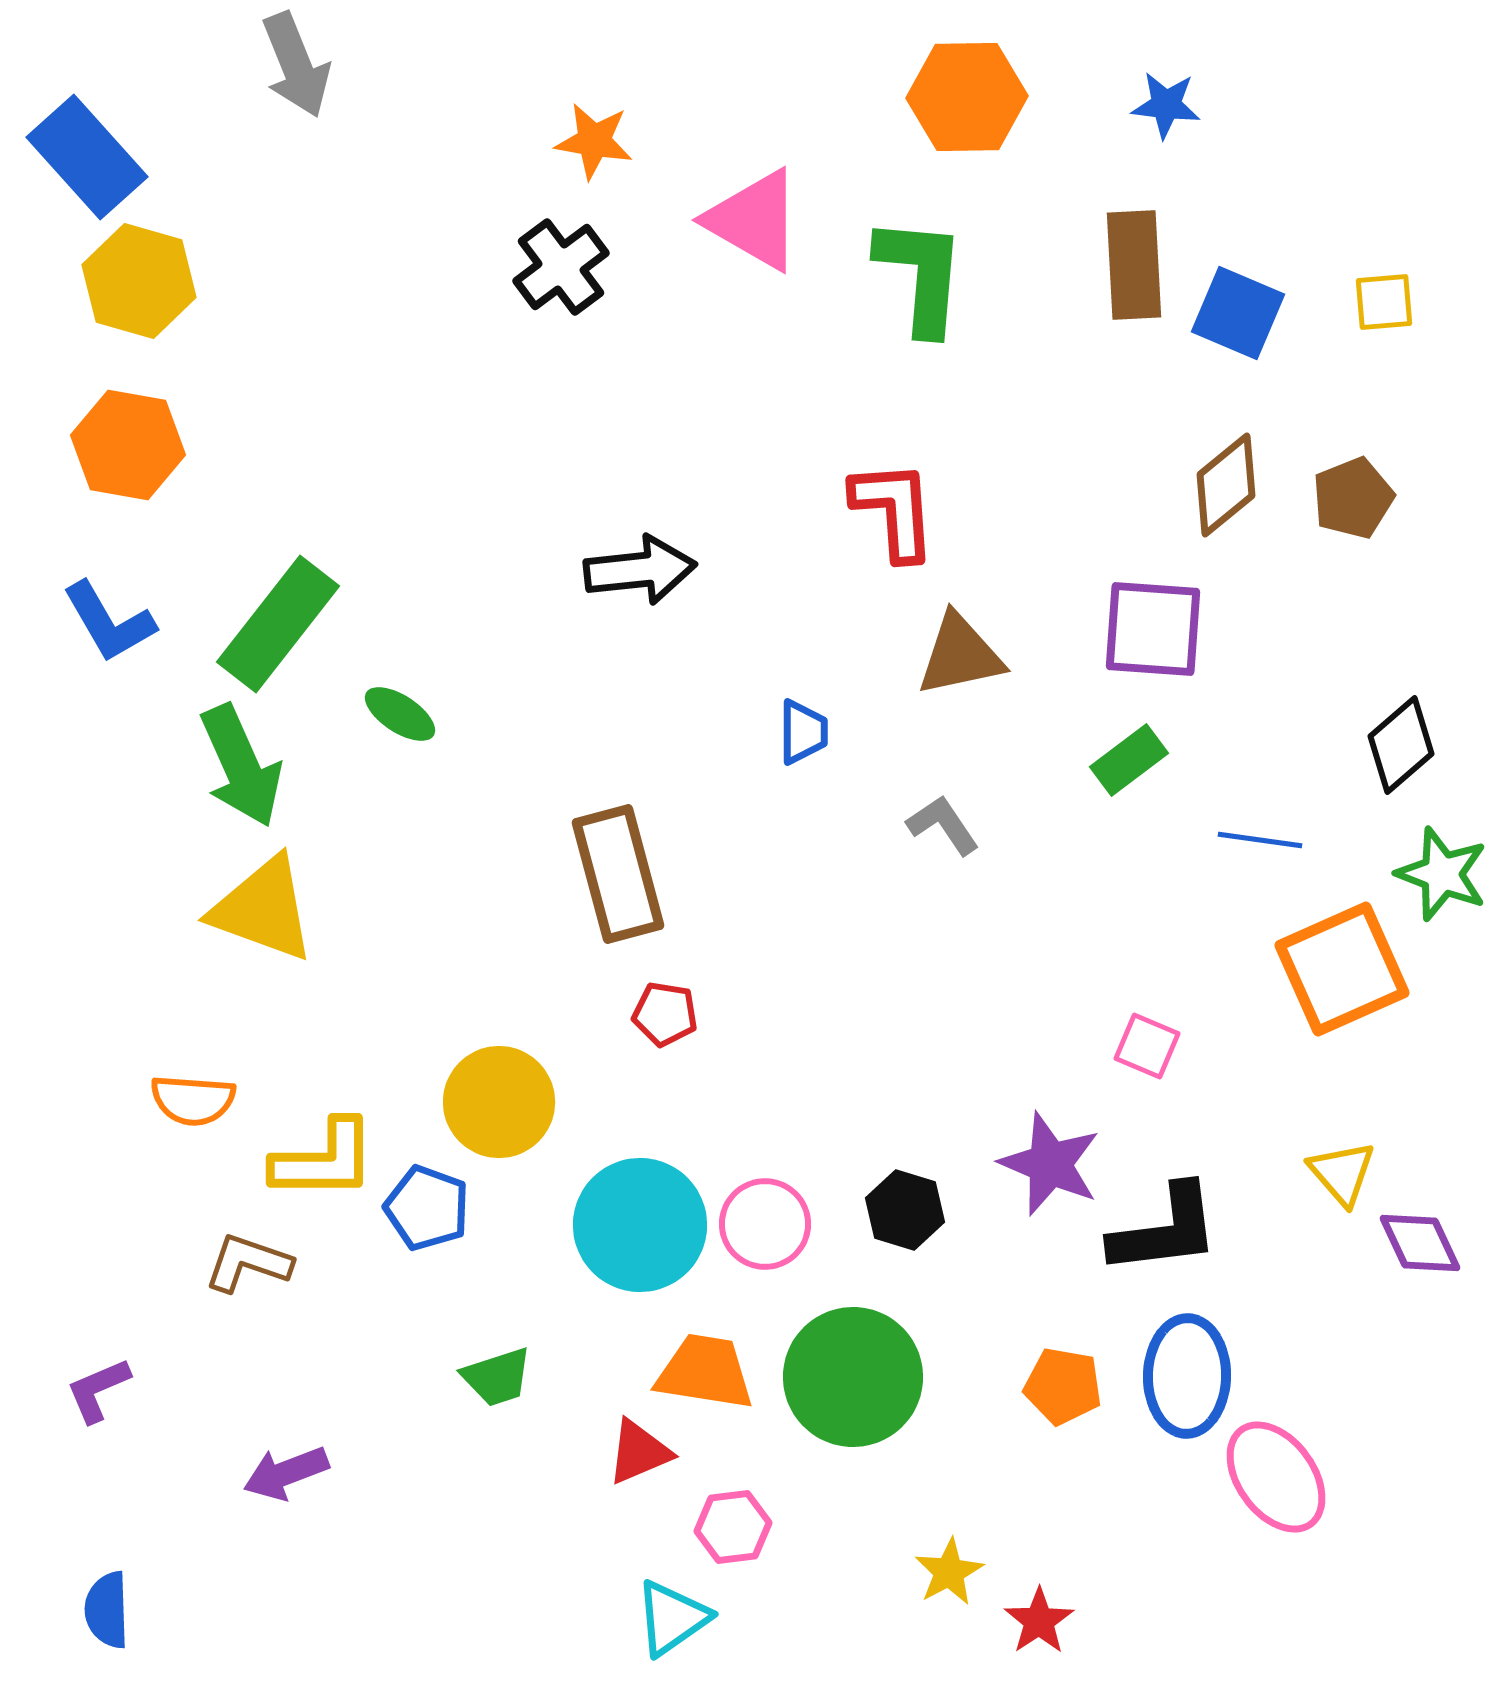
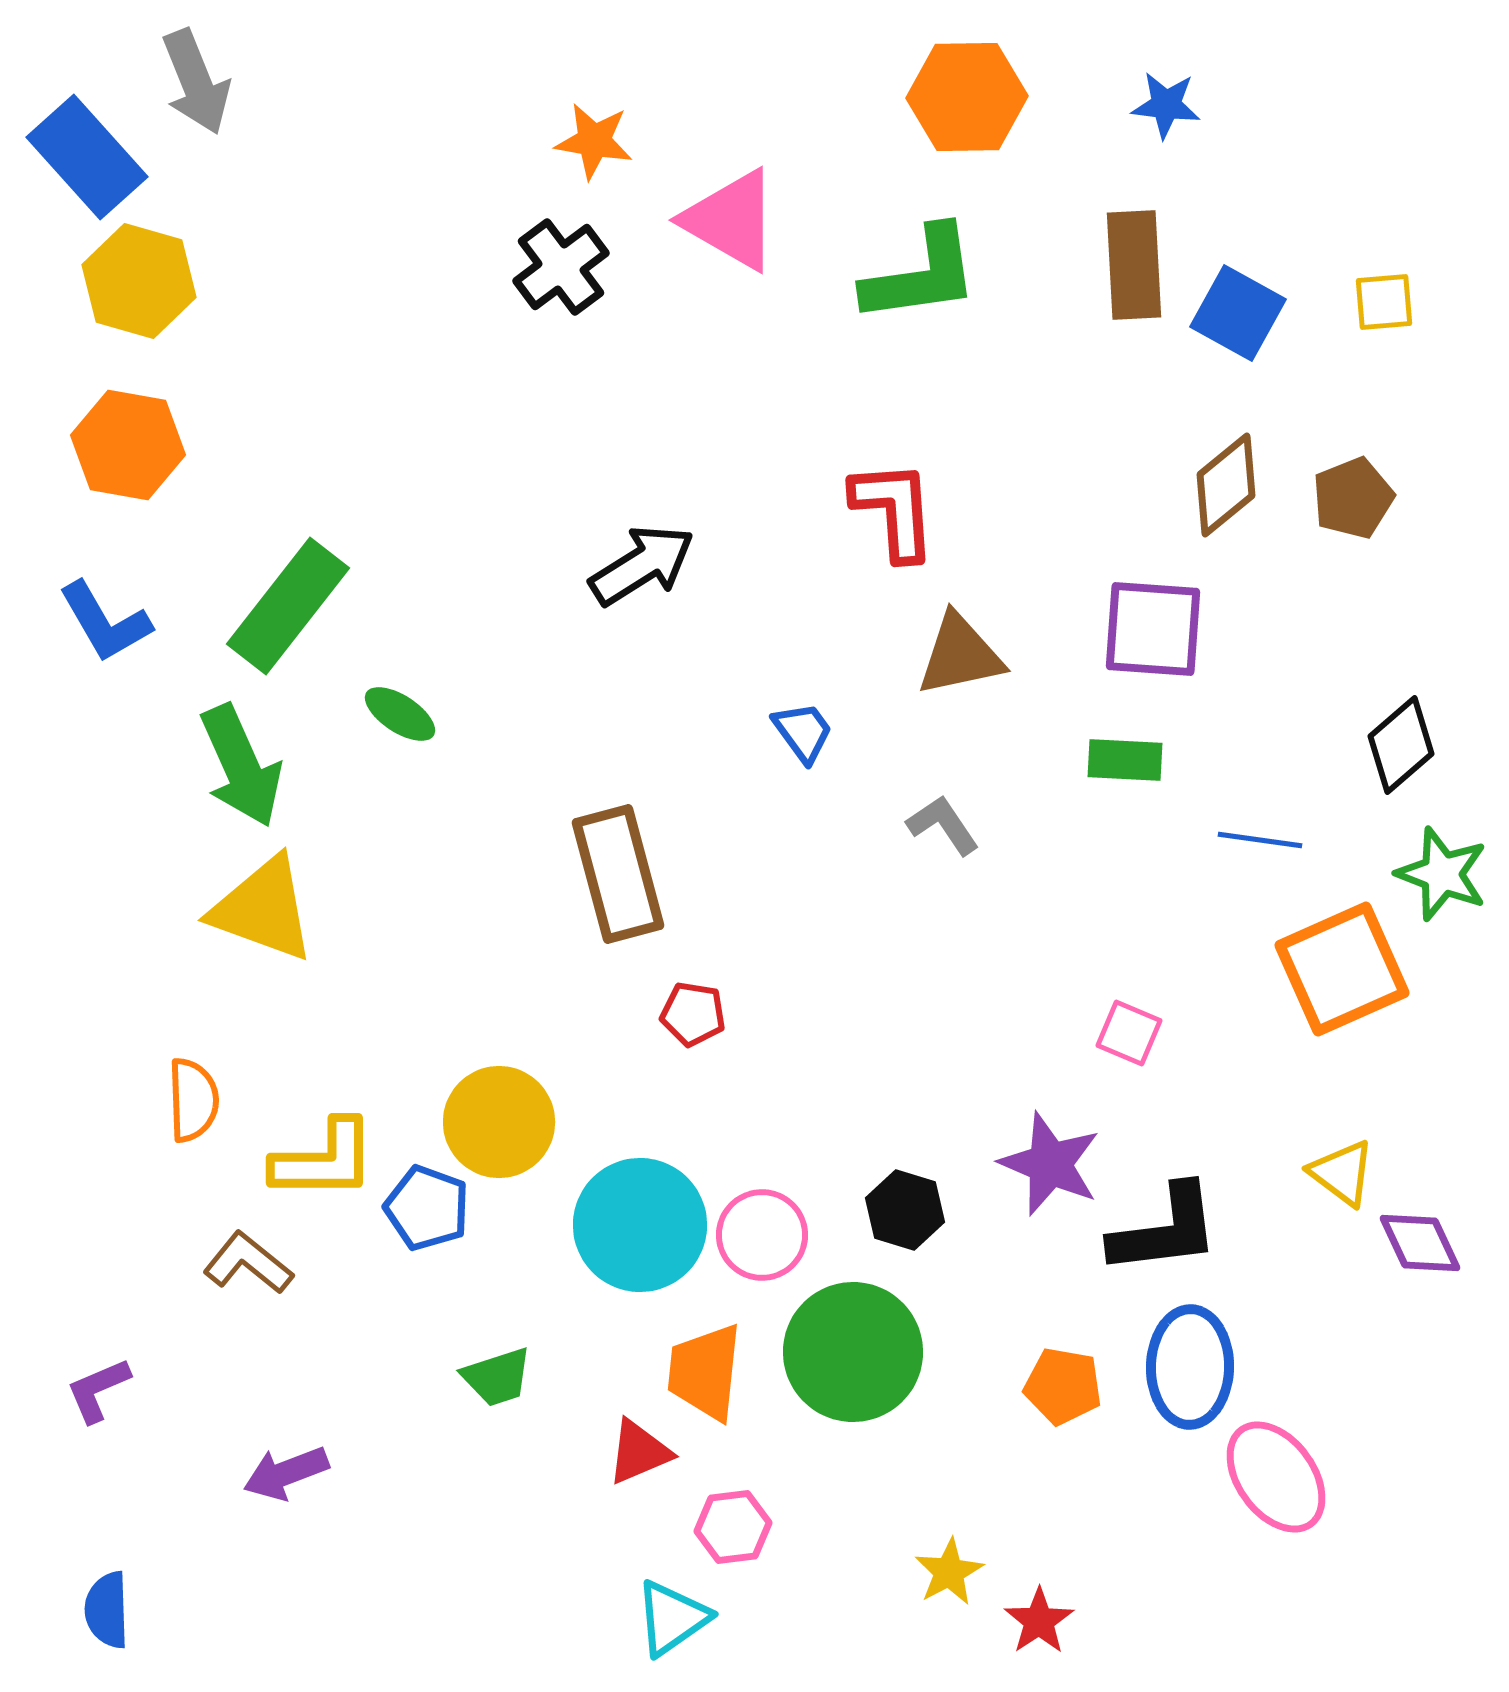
gray arrow at (296, 65): moved 100 px left, 17 px down
pink triangle at (754, 220): moved 23 px left
green L-shape at (921, 275): rotated 77 degrees clockwise
blue square at (1238, 313): rotated 6 degrees clockwise
black arrow at (640, 570): moved 2 px right, 5 px up; rotated 26 degrees counterclockwise
blue L-shape at (109, 622): moved 4 px left
green rectangle at (278, 624): moved 10 px right, 18 px up
blue trapezoid at (803, 732): rotated 36 degrees counterclockwise
green rectangle at (1129, 760): moved 4 px left; rotated 40 degrees clockwise
red pentagon at (665, 1014): moved 28 px right
pink square at (1147, 1046): moved 18 px left, 13 px up
orange semicircle at (193, 1100): rotated 96 degrees counterclockwise
yellow circle at (499, 1102): moved 20 px down
yellow triangle at (1342, 1173): rotated 12 degrees counterclockwise
pink circle at (765, 1224): moved 3 px left, 11 px down
brown L-shape at (248, 1263): rotated 20 degrees clockwise
orange trapezoid at (705, 1372): rotated 93 degrees counterclockwise
blue ellipse at (1187, 1376): moved 3 px right, 9 px up
green circle at (853, 1377): moved 25 px up
